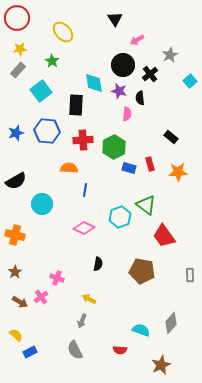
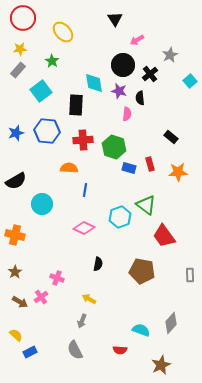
red circle at (17, 18): moved 6 px right
green hexagon at (114, 147): rotated 15 degrees counterclockwise
